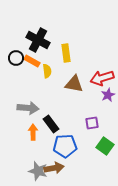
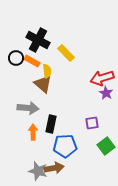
yellow rectangle: rotated 36 degrees counterclockwise
brown triangle: moved 31 px left; rotated 30 degrees clockwise
purple star: moved 2 px left, 2 px up; rotated 16 degrees counterclockwise
black rectangle: rotated 48 degrees clockwise
green square: moved 1 px right; rotated 18 degrees clockwise
